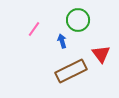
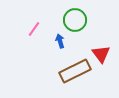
green circle: moved 3 px left
blue arrow: moved 2 px left
brown rectangle: moved 4 px right
